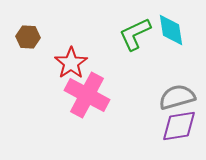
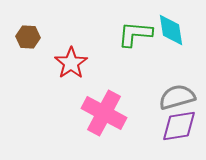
green L-shape: rotated 30 degrees clockwise
pink cross: moved 17 px right, 18 px down
